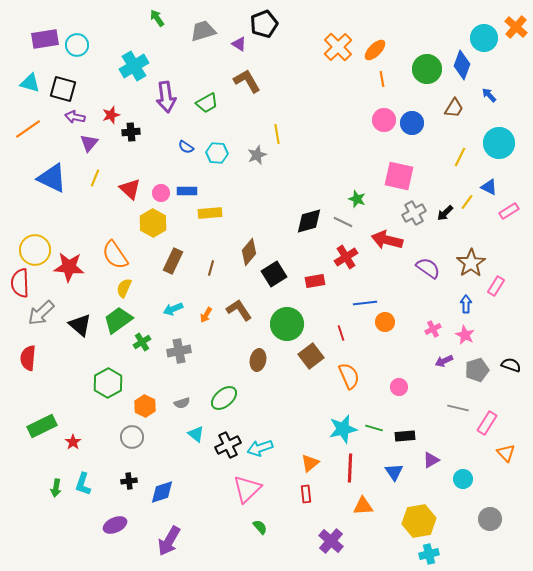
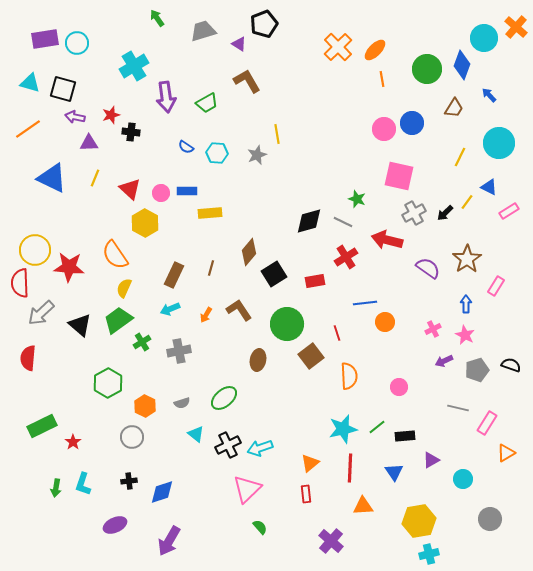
cyan circle at (77, 45): moved 2 px up
pink circle at (384, 120): moved 9 px down
black cross at (131, 132): rotated 12 degrees clockwise
purple triangle at (89, 143): rotated 48 degrees clockwise
yellow hexagon at (153, 223): moved 8 px left
brown rectangle at (173, 261): moved 1 px right, 14 px down
brown star at (471, 263): moved 4 px left, 4 px up
cyan arrow at (173, 309): moved 3 px left
red line at (341, 333): moved 4 px left
orange semicircle at (349, 376): rotated 20 degrees clockwise
green line at (374, 428): moved 3 px right, 1 px up; rotated 54 degrees counterclockwise
orange triangle at (506, 453): rotated 42 degrees clockwise
